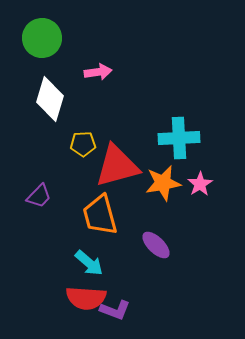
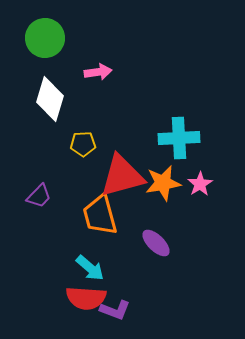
green circle: moved 3 px right
red triangle: moved 5 px right, 10 px down
purple ellipse: moved 2 px up
cyan arrow: moved 1 px right, 5 px down
